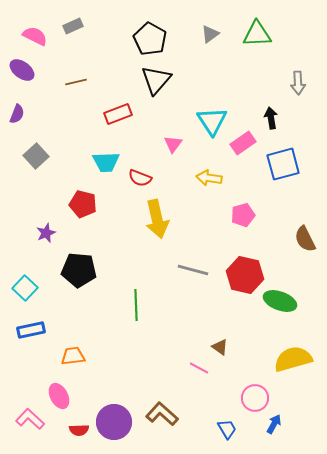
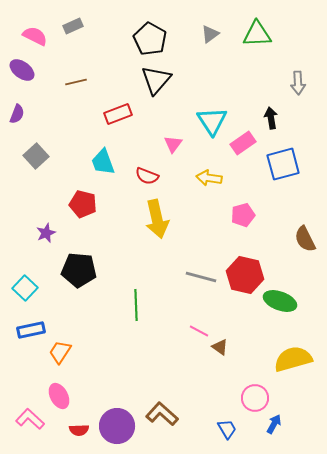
cyan trapezoid at (106, 162): moved 3 px left; rotated 72 degrees clockwise
red semicircle at (140, 178): moved 7 px right, 2 px up
gray line at (193, 270): moved 8 px right, 7 px down
orange trapezoid at (73, 356): moved 13 px left, 4 px up; rotated 50 degrees counterclockwise
pink line at (199, 368): moved 37 px up
purple circle at (114, 422): moved 3 px right, 4 px down
